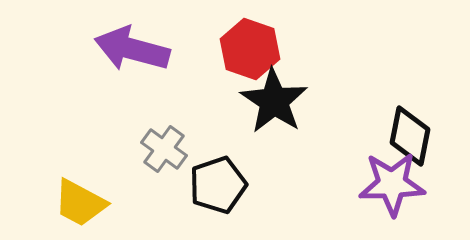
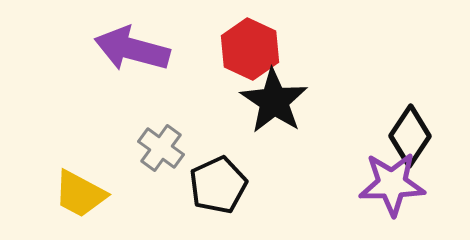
red hexagon: rotated 6 degrees clockwise
black diamond: rotated 22 degrees clockwise
gray cross: moved 3 px left, 1 px up
black pentagon: rotated 6 degrees counterclockwise
yellow trapezoid: moved 9 px up
